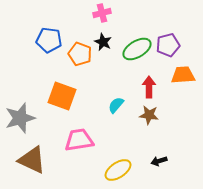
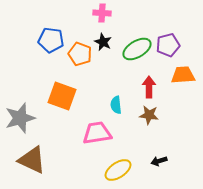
pink cross: rotated 18 degrees clockwise
blue pentagon: moved 2 px right
cyan semicircle: rotated 48 degrees counterclockwise
pink trapezoid: moved 18 px right, 7 px up
